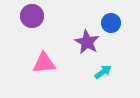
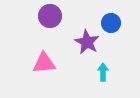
purple circle: moved 18 px right
cyan arrow: rotated 54 degrees counterclockwise
